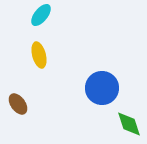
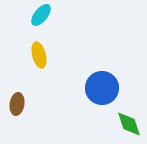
brown ellipse: moved 1 px left; rotated 45 degrees clockwise
